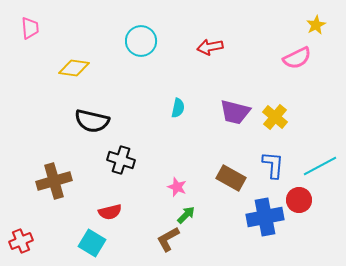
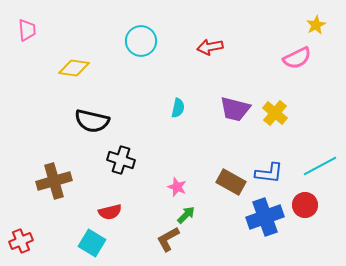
pink trapezoid: moved 3 px left, 2 px down
purple trapezoid: moved 3 px up
yellow cross: moved 4 px up
blue L-shape: moved 4 px left, 8 px down; rotated 92 degrees clockwise
brown rectangle: moved 4 px down
red circle: moved 6 px right, 5 px down
blue cross: rotated 9 degrees counterclockwise
